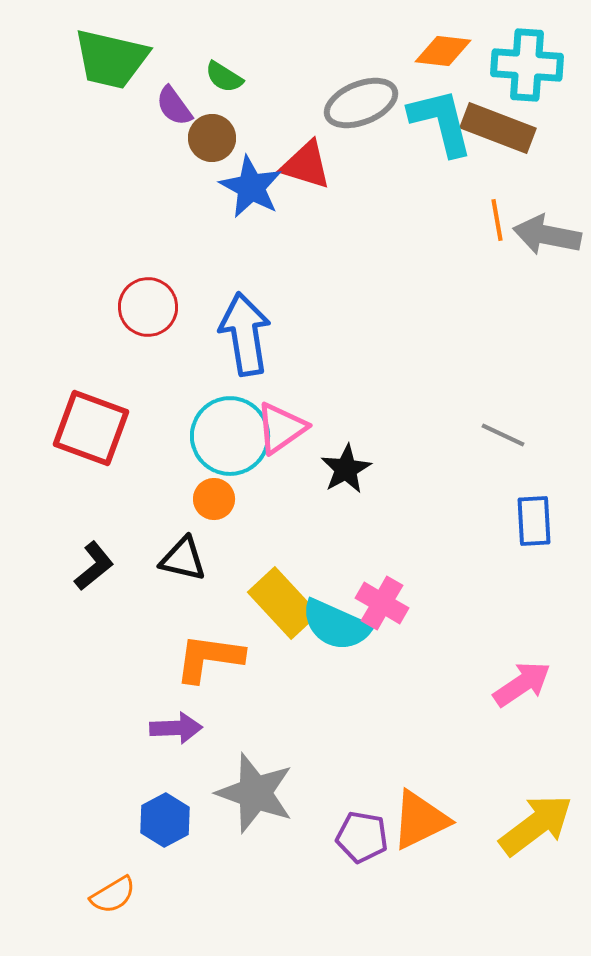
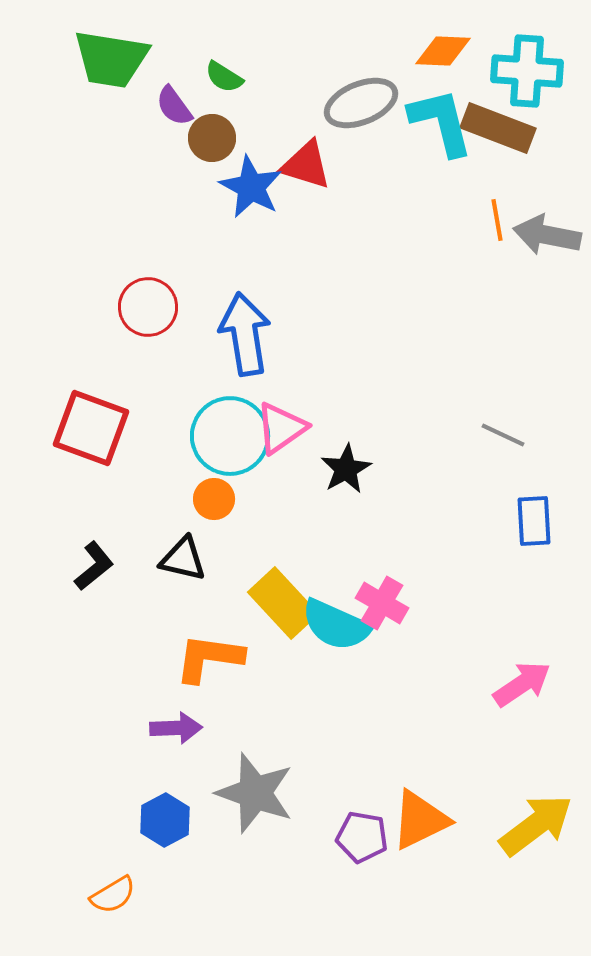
orange diamond: rotated 4 degrees counterclockwise
green trapezoid: rotated 4 degrees counterclockwise
cyan cross: moved 6 px down
